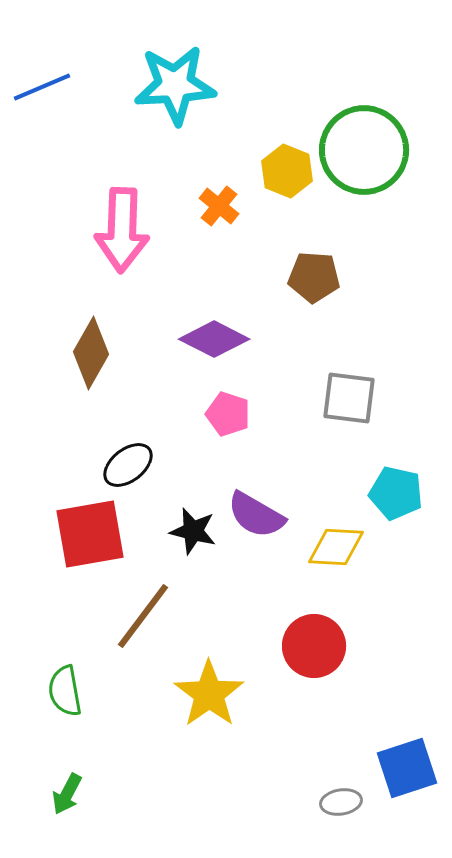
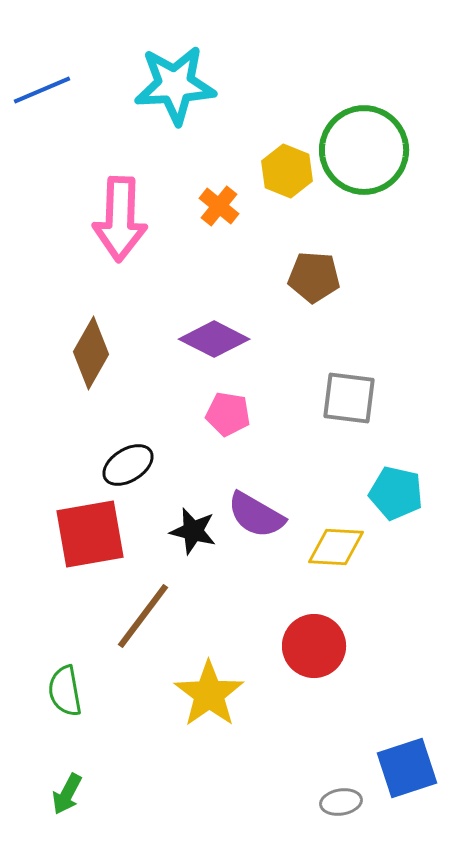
blue line: moved 3 px down
pink arrow: moved 2 px left, 11 px up
pink pentagon: rotated 9 degrees counterclockwise
black ellipse: rotated 6 degrees clockwise
